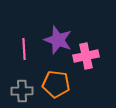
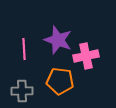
orange pentagon: moved 4 px right, 3 px up
